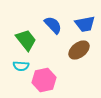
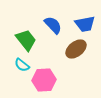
brown ellipse: moved 3 px left, 1 px up
cyan semicircle: moved 1 px right, 1 px up; rotated 35 degrees clockwise
pink hexagon: rotated 10 degrees clockwise
